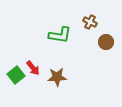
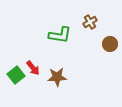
brown cross: rotated 32 degrees clockwise
brown circle: moved 4 px right, 2 px down
